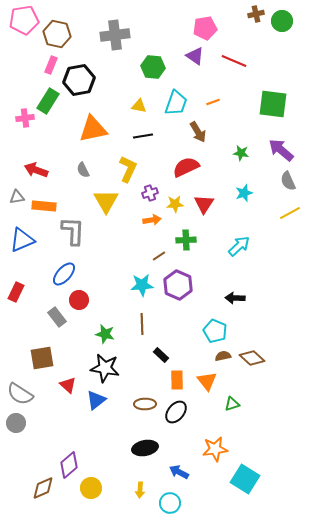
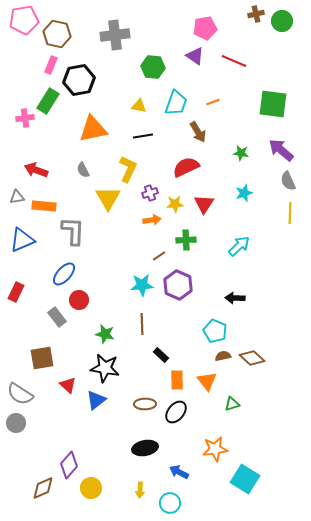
yellow triangle at (106, 201): moved 2 px right, 3 px up
yellow line at (290, 213): rotated 60 degrees counterclockwise
purple diamond at (69, 465): rotated 8 degrees counterclockwise
